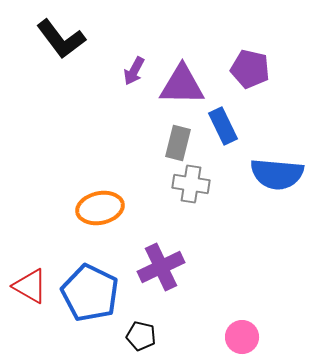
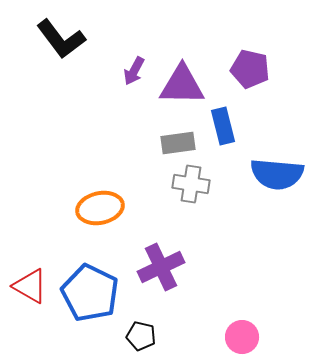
blue rectangle: rotated 12 degrees clockwise
gray rectangle: rotated 68 degrees clockwise
